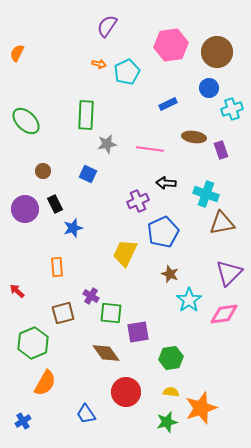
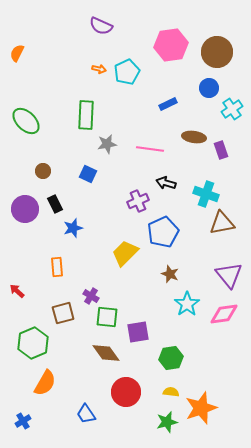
purple semicircle at (107, 26): moved 6 px left; rotated 100 degrees counterclockwise
orange arrow at (99, 64): moved 5 px down
cyan cross at (232, 109): rotated 15 degrees counterclockwise
black arrow at (166, 183): rotated 12 degrees clockwise
yellow trapezoid at (125, 253): rotated 20 degrees clockwise
purple triangle at (229, 273): moved 2 px down; rotated 24 degrees counterclockwise
cyan star at (189, 300): moved 2 px left, 4 px down
green square at (111, 313): moved 4 px left, 4 px down
